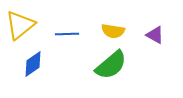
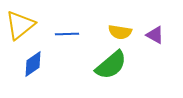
yellow semicircle: moved 7 px right, 1 px down
